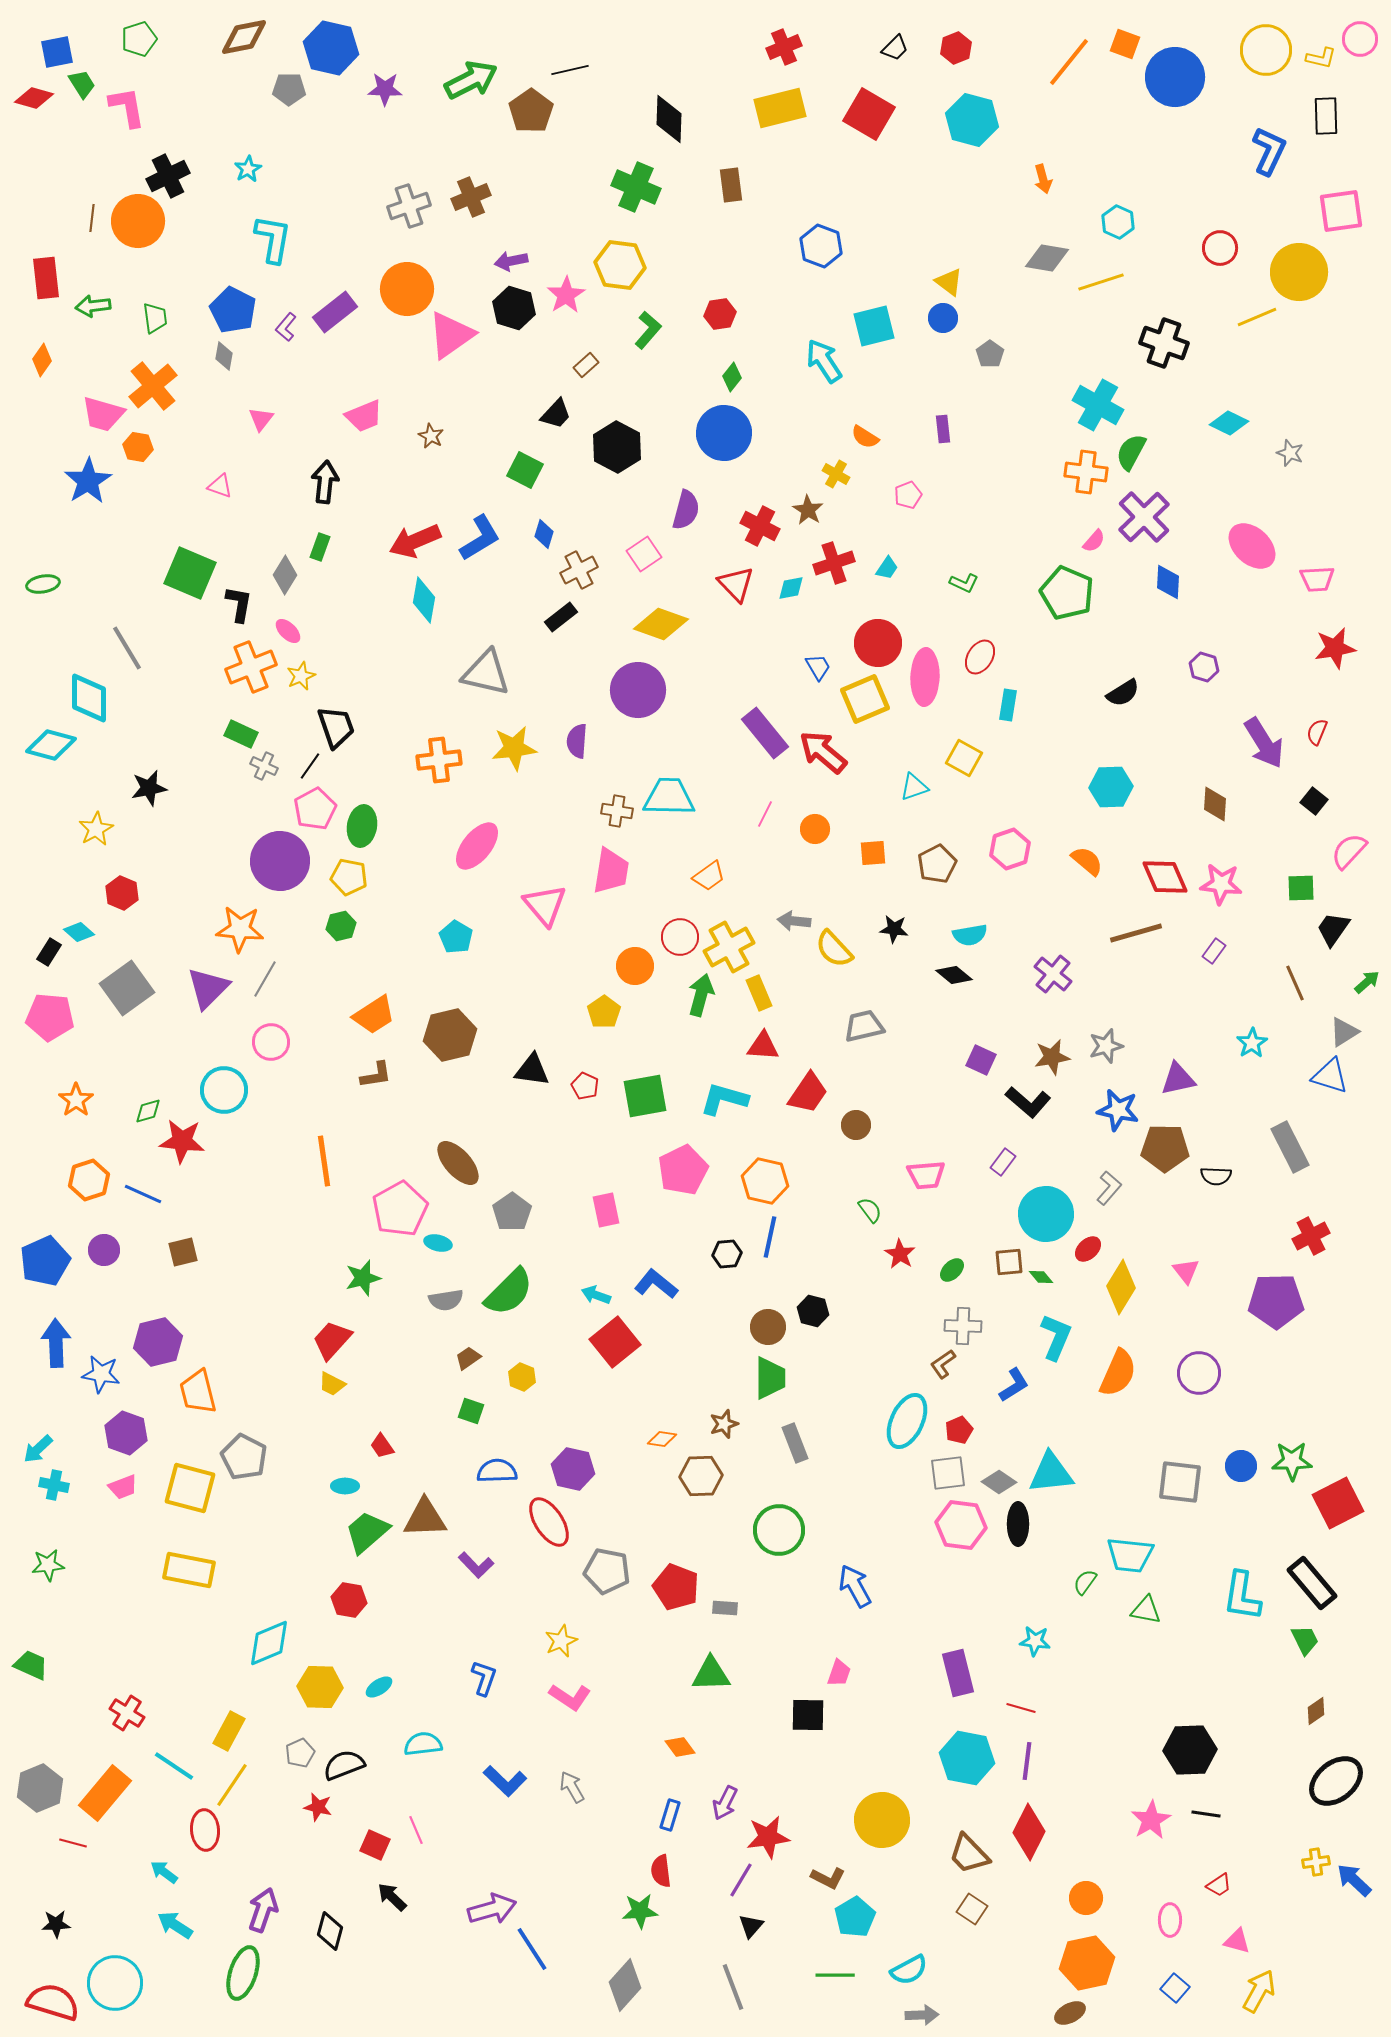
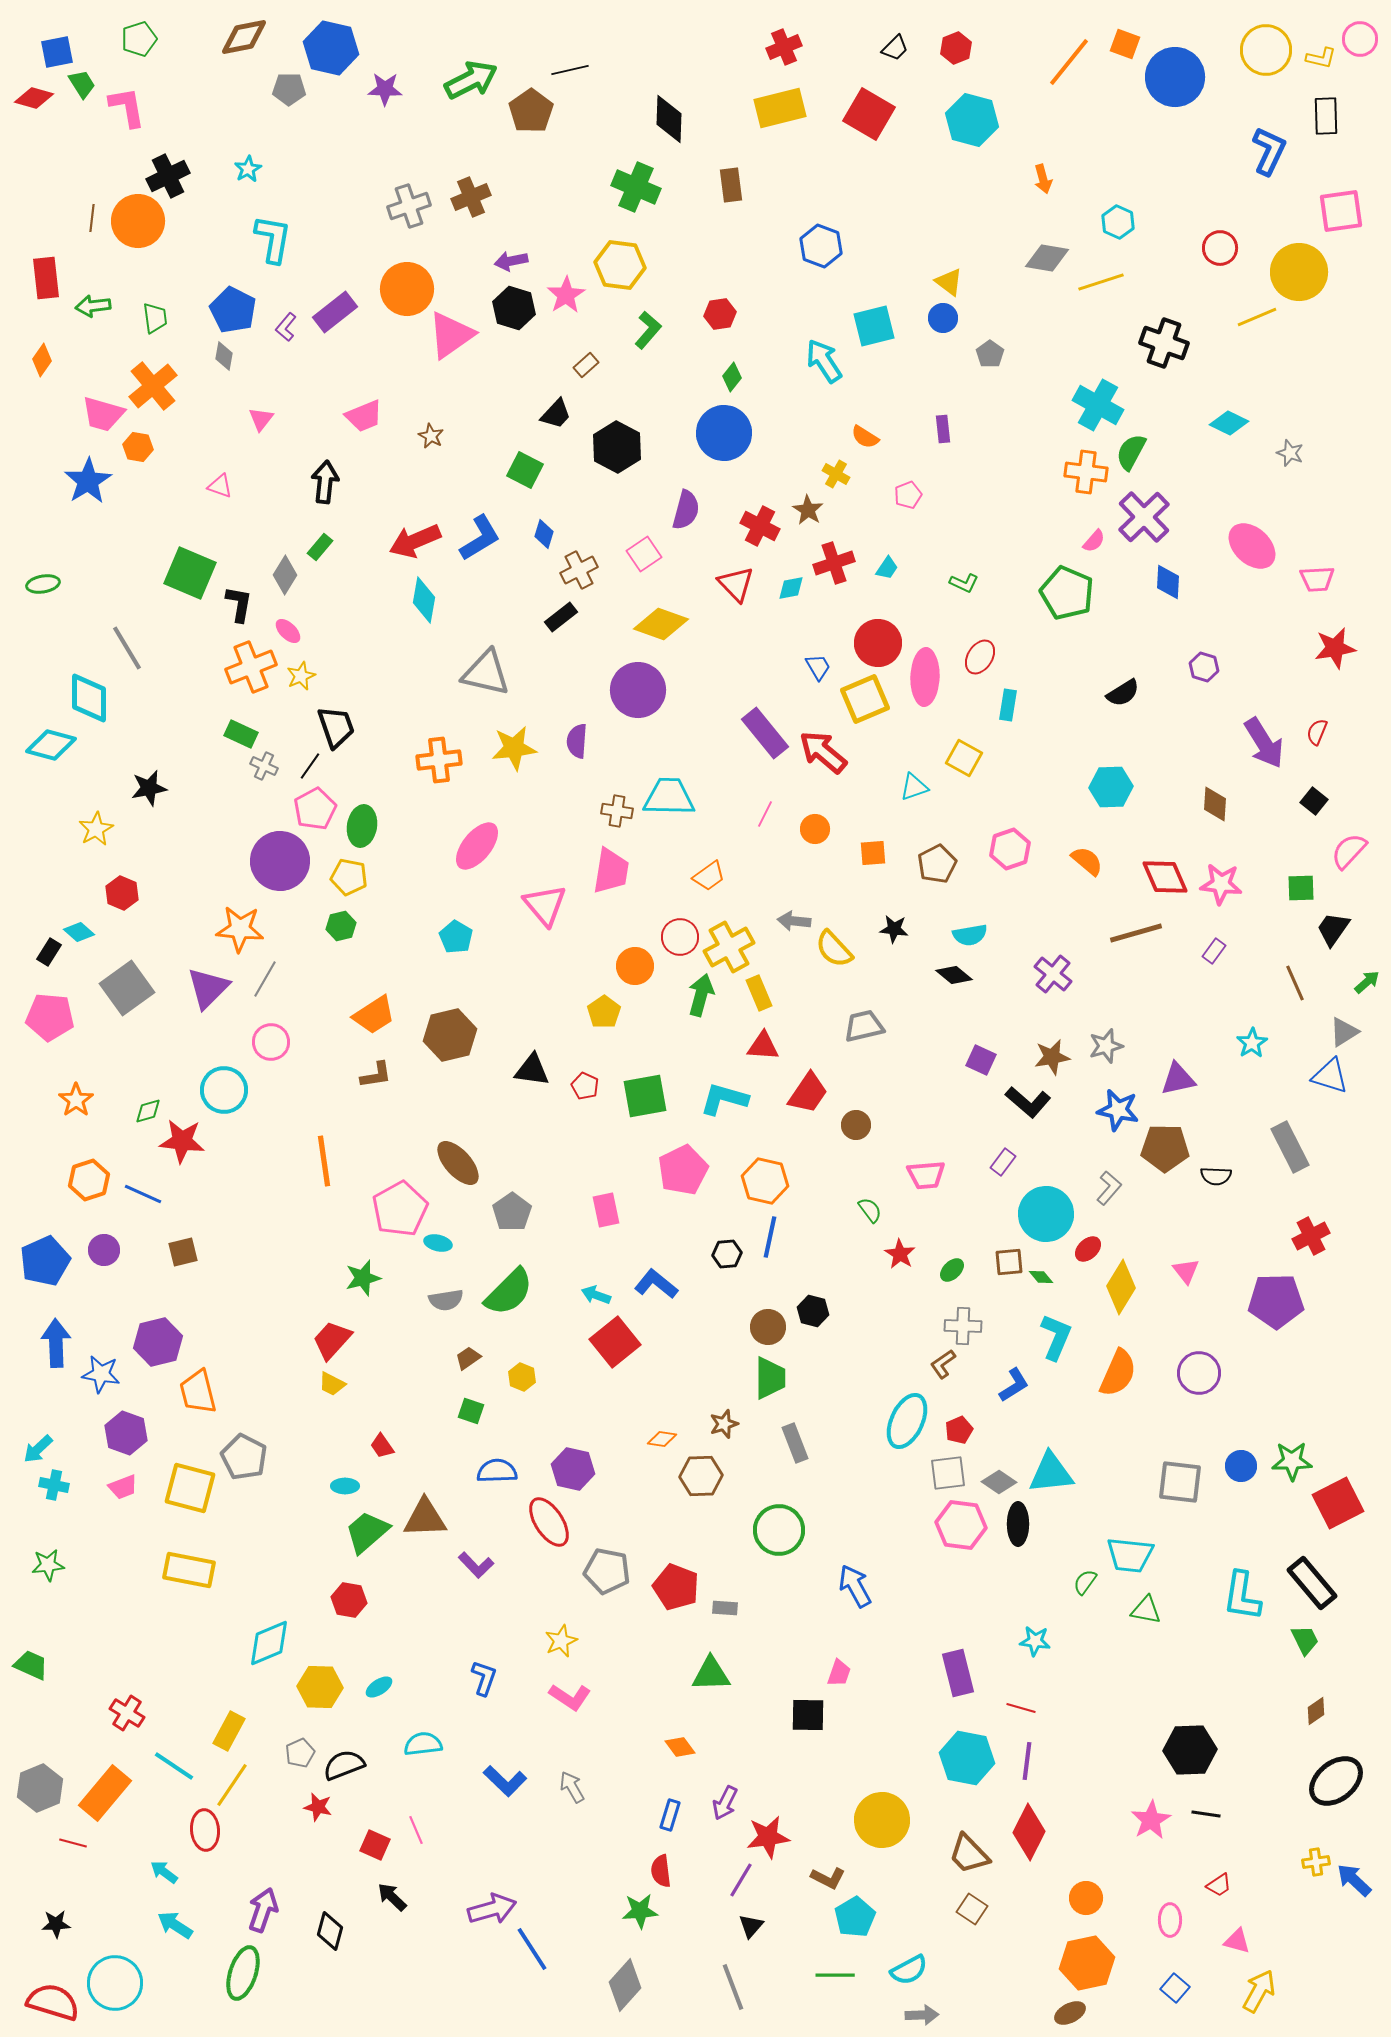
green rectangle at (320, 547): rotated 20 degrees clockwise
